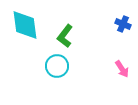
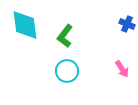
blue cross: moved 4 px right
cyan circle: moved 10 px right, 5 px down
